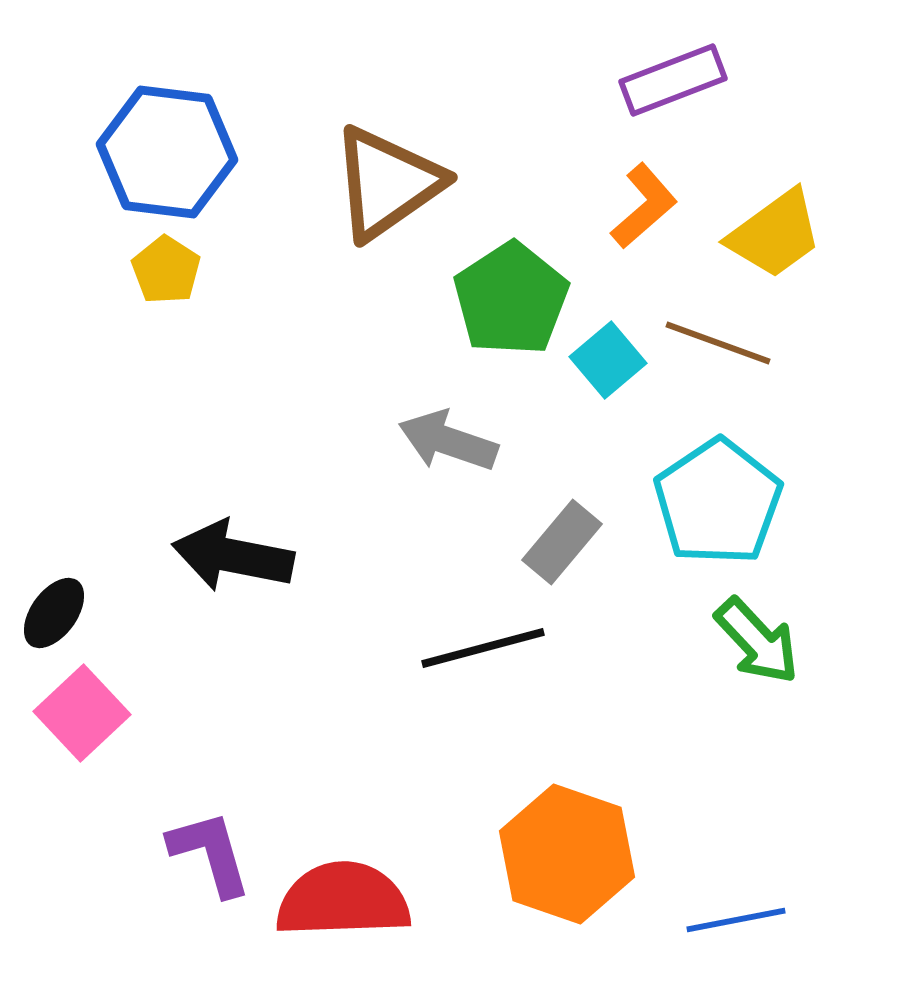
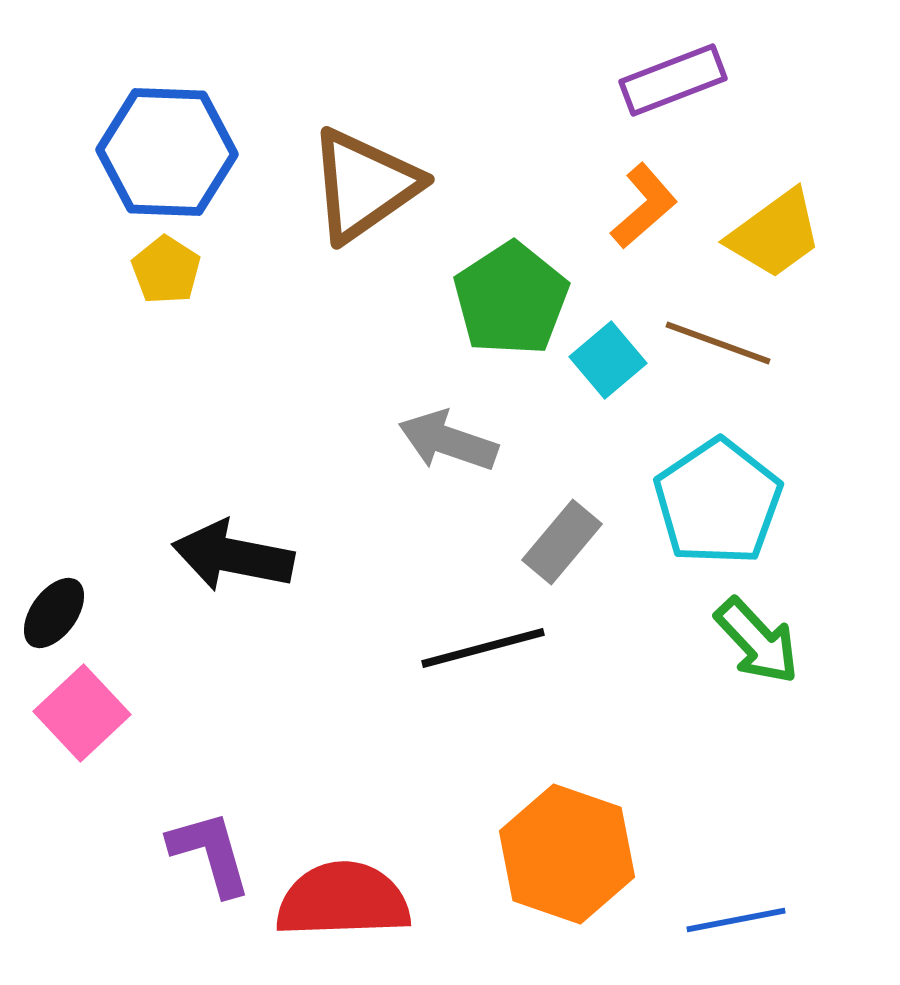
blue hexagon: rotated 5 degrees counterclockwise
brown triangle: moved 23 px left, 2 px down
